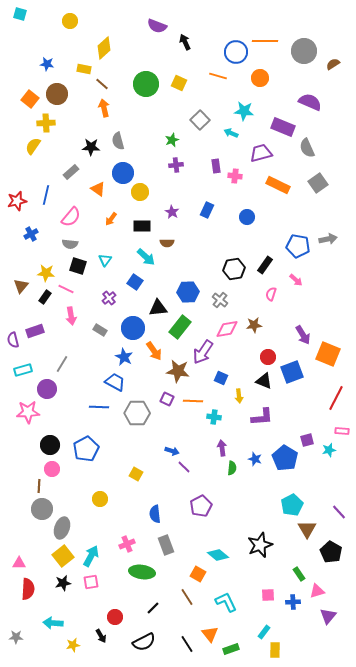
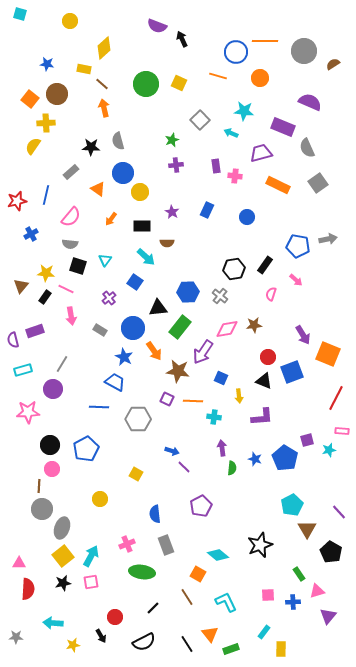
black arrow at (185, 42): moved 3 px left, 3 px up
gray cross at (220, 300): moved 4 px up
purple circle at (47, 389): moved 6 px right
gray hexagon at (137, 413): moved 1 px right, 6 px down
yellow rectangle at (275, 650): moved 6 px right, 1 px up
